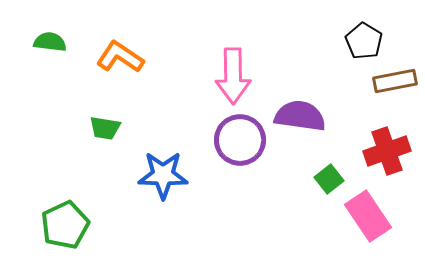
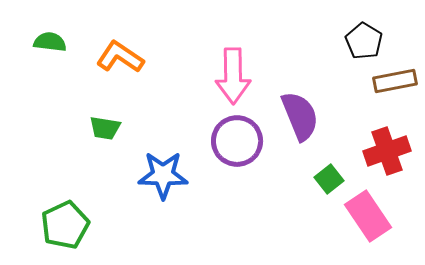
purple semicircle: rotated 60 degrees clockwise
purple circle: moved 3 px left, 1 px down
